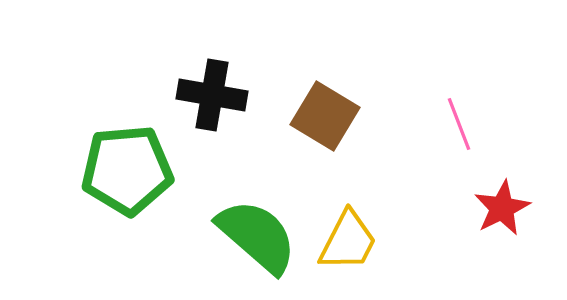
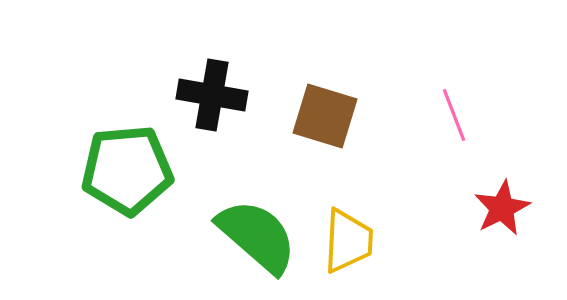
brown square: rotated 14 degrees counterclockwise
pink line: moved 5 px left, 9 px up
yellow trapezoid: rotated 24 degrees counterclockwise
